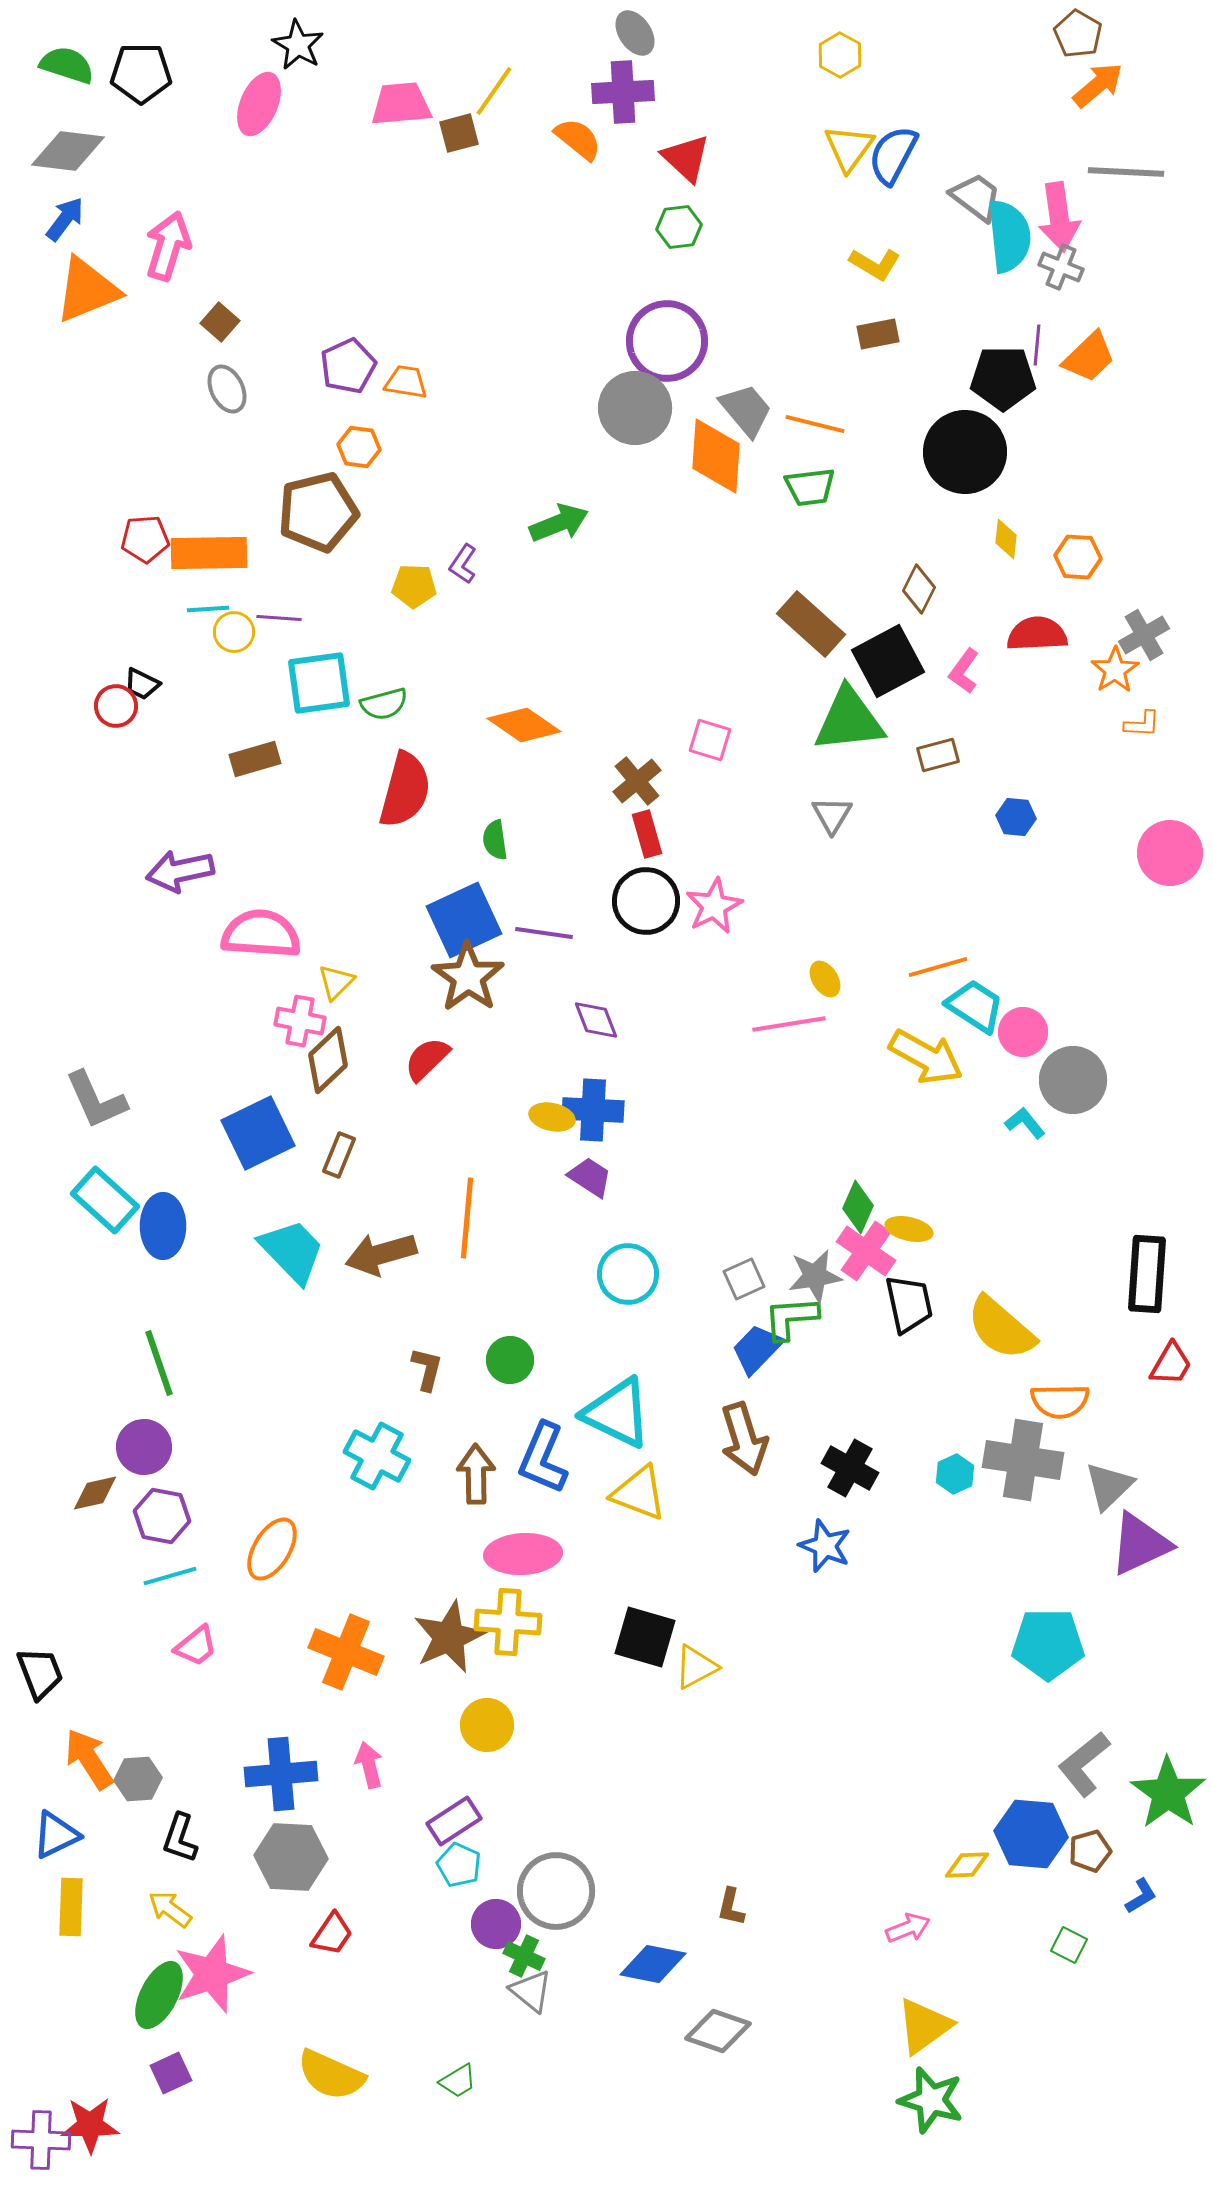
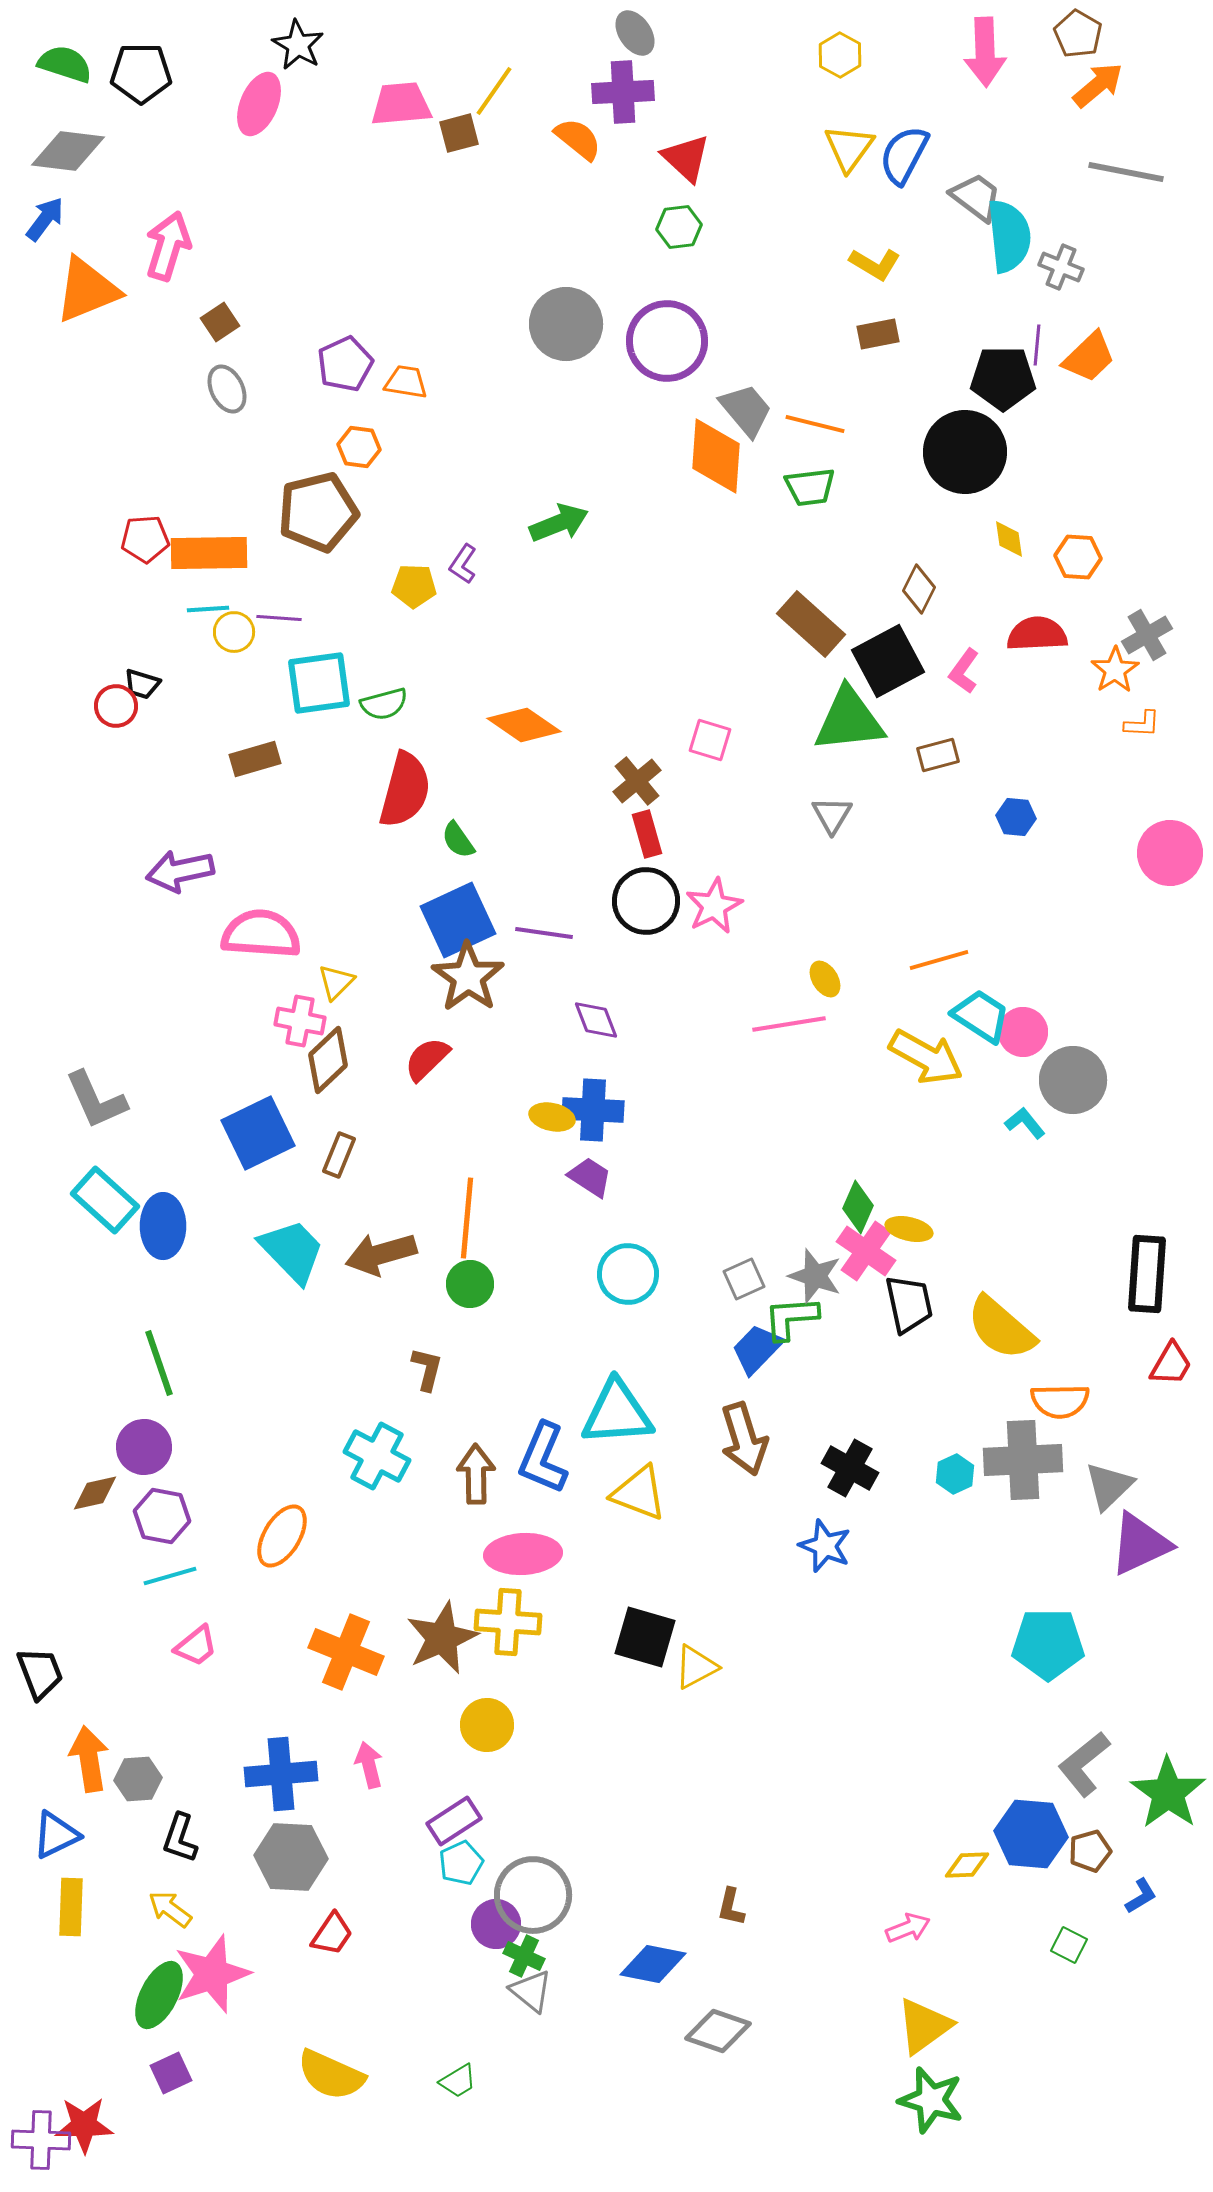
green semicircle at (67, 65): moved 2 px left, 1 px up
blue semicircle at (893, 155): moved 11 px right
gray line at (1126, 172): rotated 8 degrees clockwise
pink arrow at (1059, 217): moved 74 px left, 165 px up; rotated 6 degrees clockwise
blue arrow at (65, 219): moved 20 px left
brown square at (220, 322): rotated 15 degrees clockwise
purple pentagon at (348, 366): moved 3 px left, 2 px up
gray circle at (635, 408): moved 69 px left, 84 px up
yellow diamond at (1006, 539): moved 3 px right; rotated 15 degrees counterclockwise
gray cross at (1144, 635): moved 3 px right
black trapezoid at (142, 684): rotated 9 degrees counterclockwise
green semicircle at (495, 840): moved 37 px left; rotated 27 degrees counterclockwise
blue square at (464, 920): moved 6 px left
orange line at (938, 967): moved 1 px right, 7 px up
cyan trapezoid at (975, 1006): moved 6 px right, 10 px down
gray star at (815, 1276): rotated 28 degrees clockwise
green circle at (510, 1360): moved 40 px left, 76 px up
cyan triangle at (617, 1413): rotated 30 degrees counterclockwise
gray cross at (1023, 1460): rotated 12 degrees counterclockwise
orange ellipse at (272, 1549): moved 10 px right, 13 px up
brown star at (449, 1637): moved 7 px left, 1 px down
orange arrow at (89, 1759): rotated 24 degrees clockwise
cyan pentagon at (459, 1865): moved 2 px right, 2 px up; rotated 24 degrees clockwise
gray circle at (556, 1891): moved 23 px left, 4 px down
red star at (90, 2125): moved 6 px left
